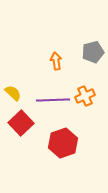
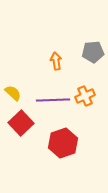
gray pentagon: rotated 10 degrees clockwise
